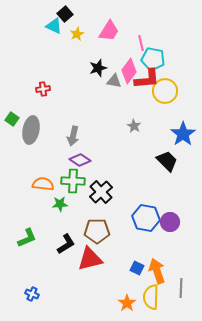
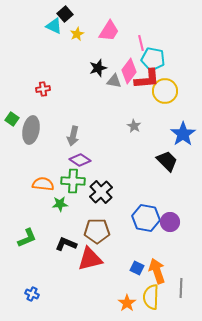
black L-shape: rotated 125 degrees counterclockwise
